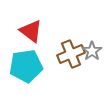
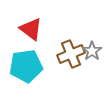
red triangle: moved 2 px up
